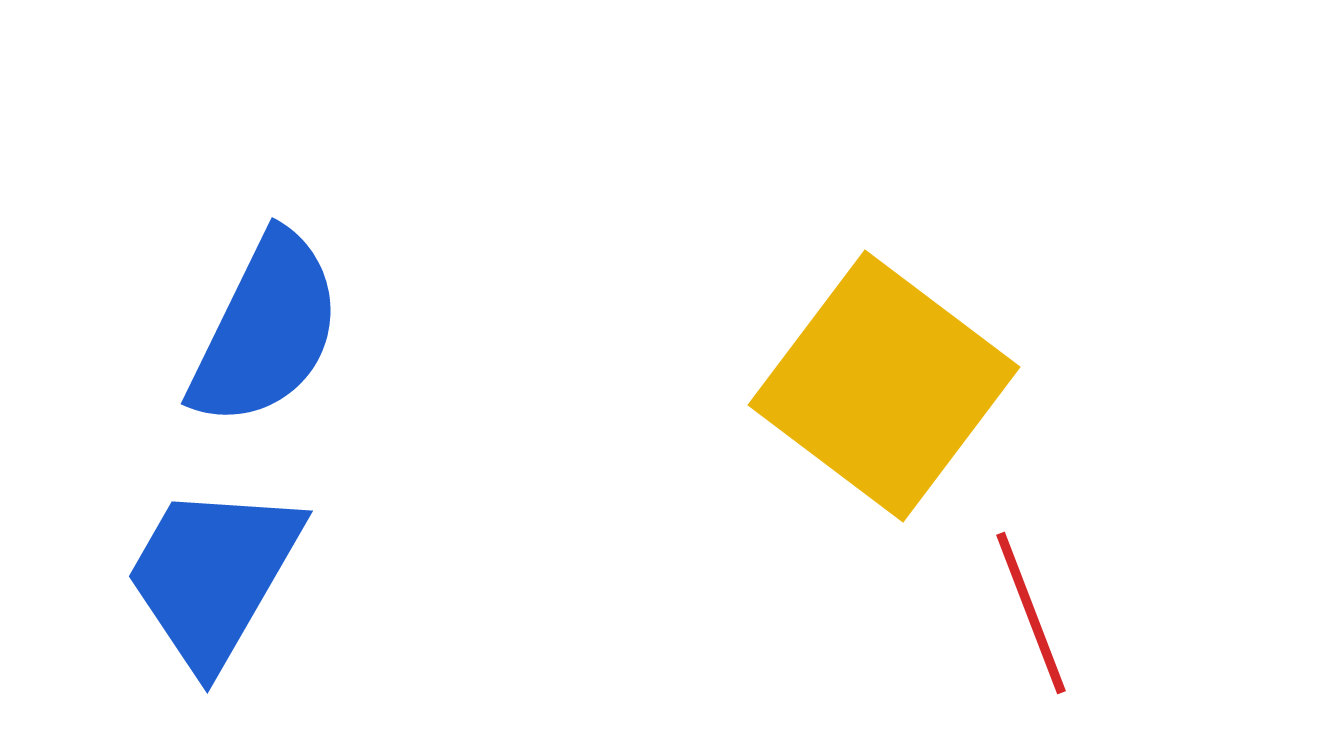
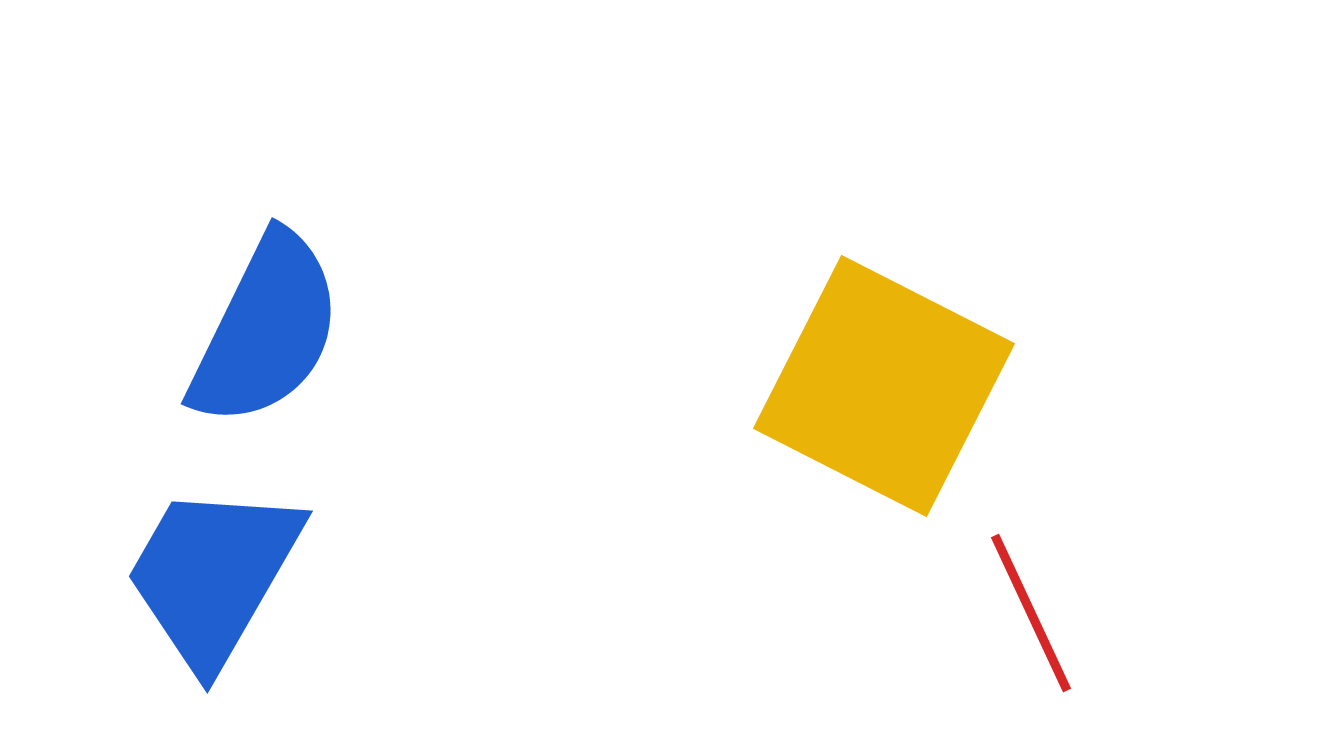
yellow square: rotated 10 degrees counterclockwise
red line: rotated 4 degrees counterclockwise
